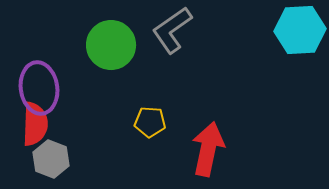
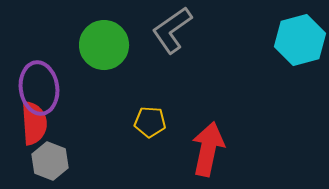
cyan hexagon: moved 10 px down; rotated 12 degrees counterclockwise
green circle: moved 7 px left
red semicircle: moved 1 px left, 1 px up; rotated 6 degrees counterclockwise
gray hexagon: moved 1 px left, 2 px down
